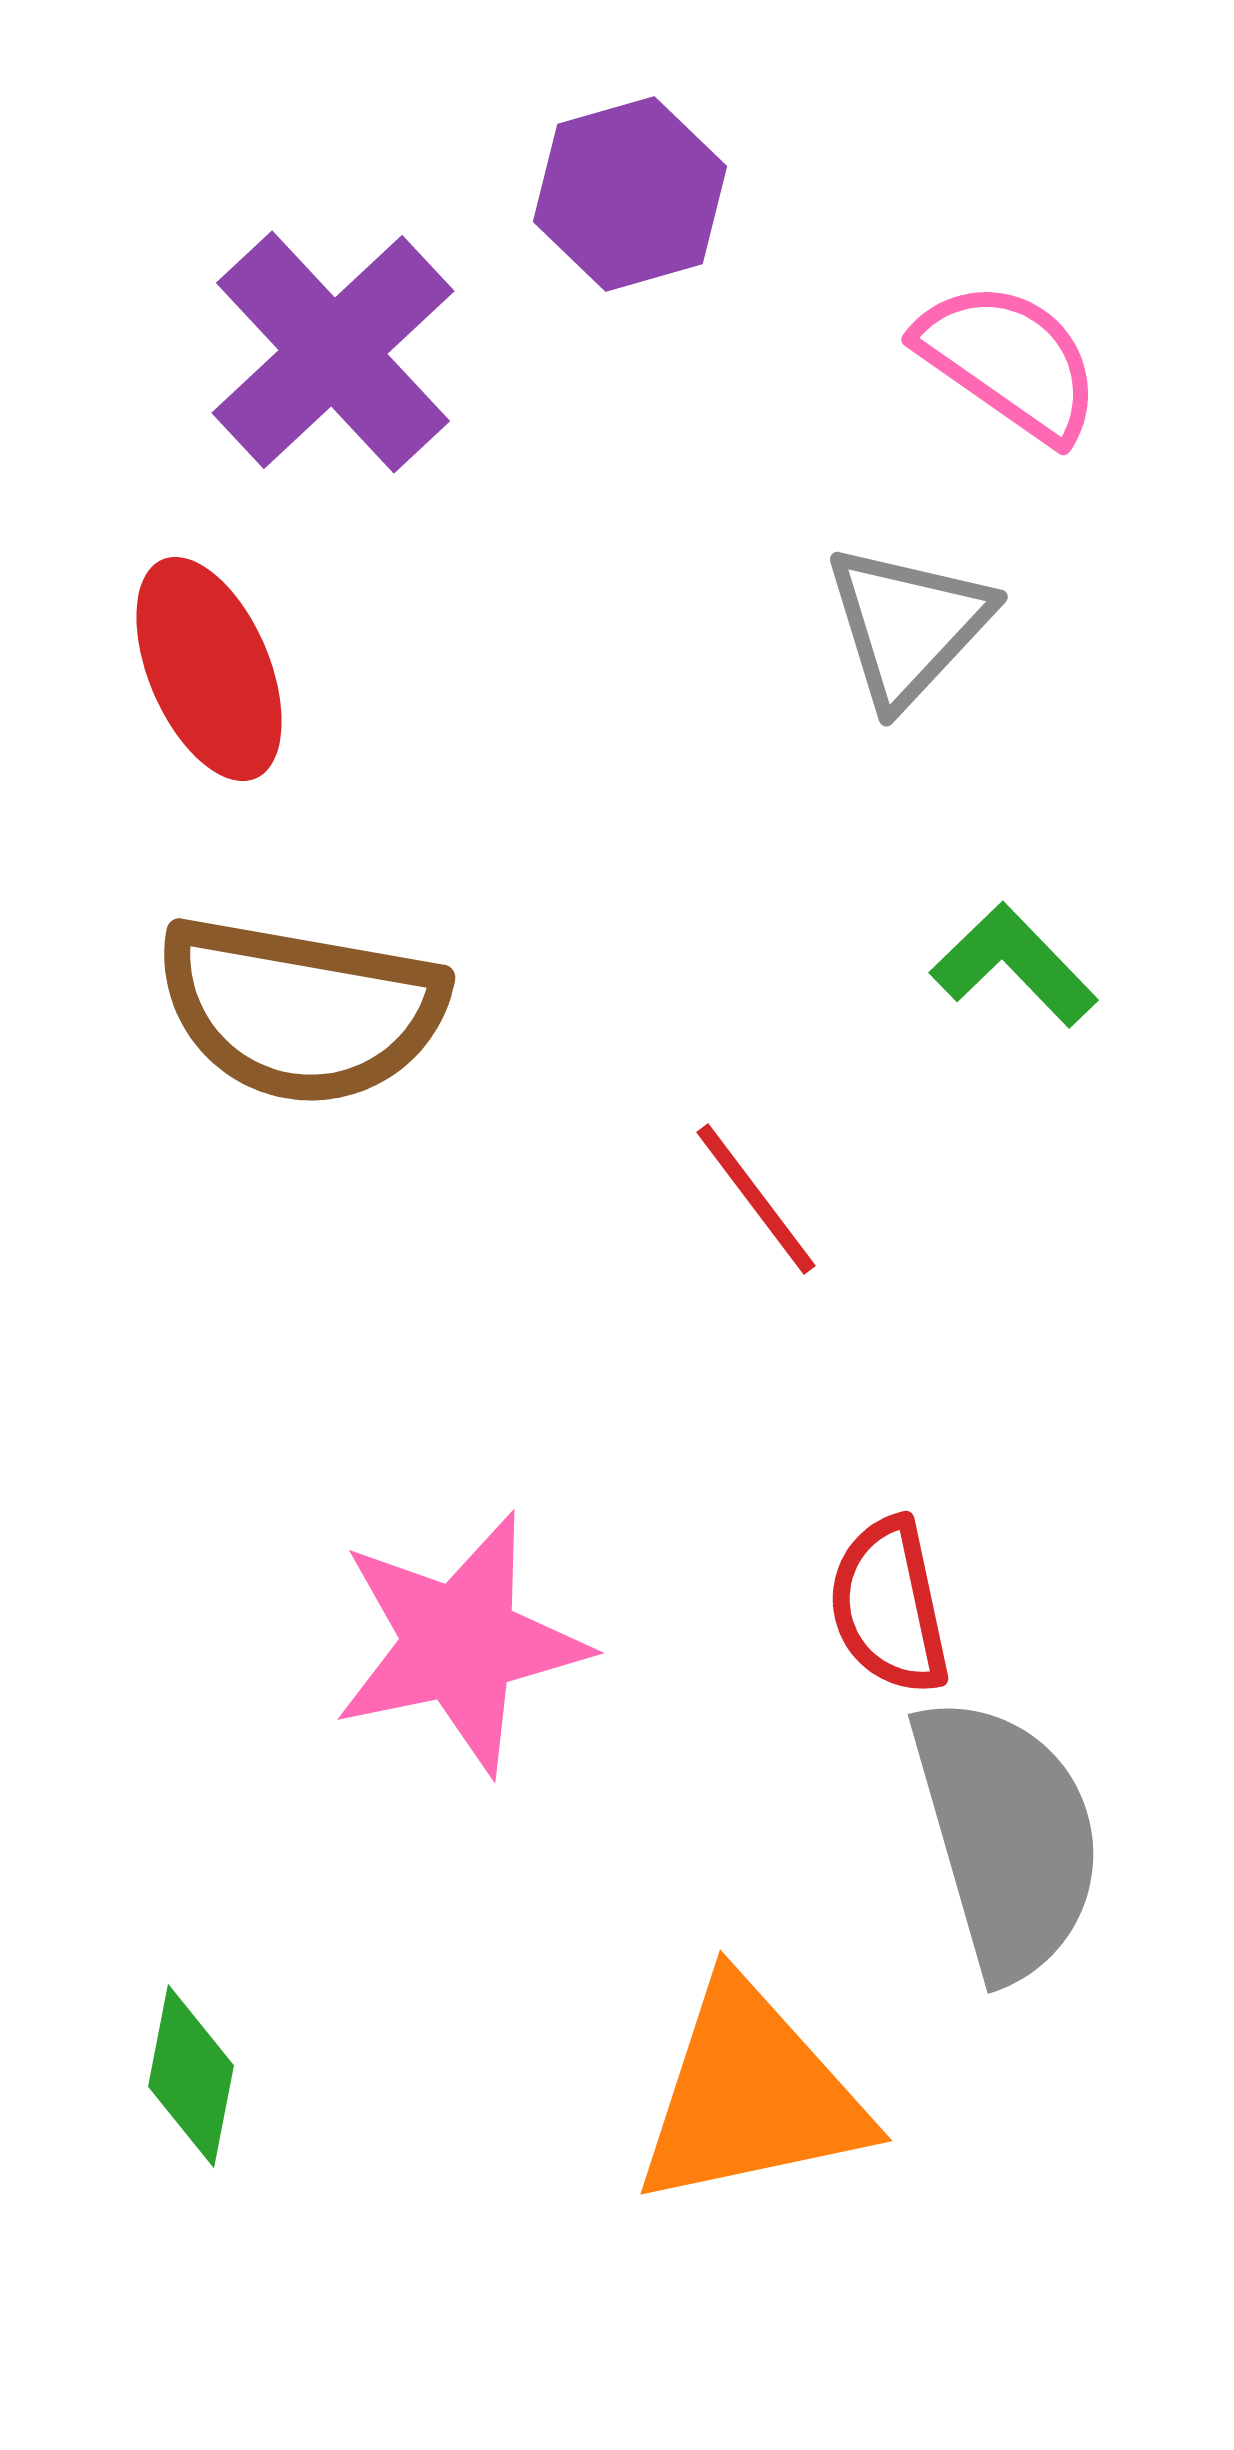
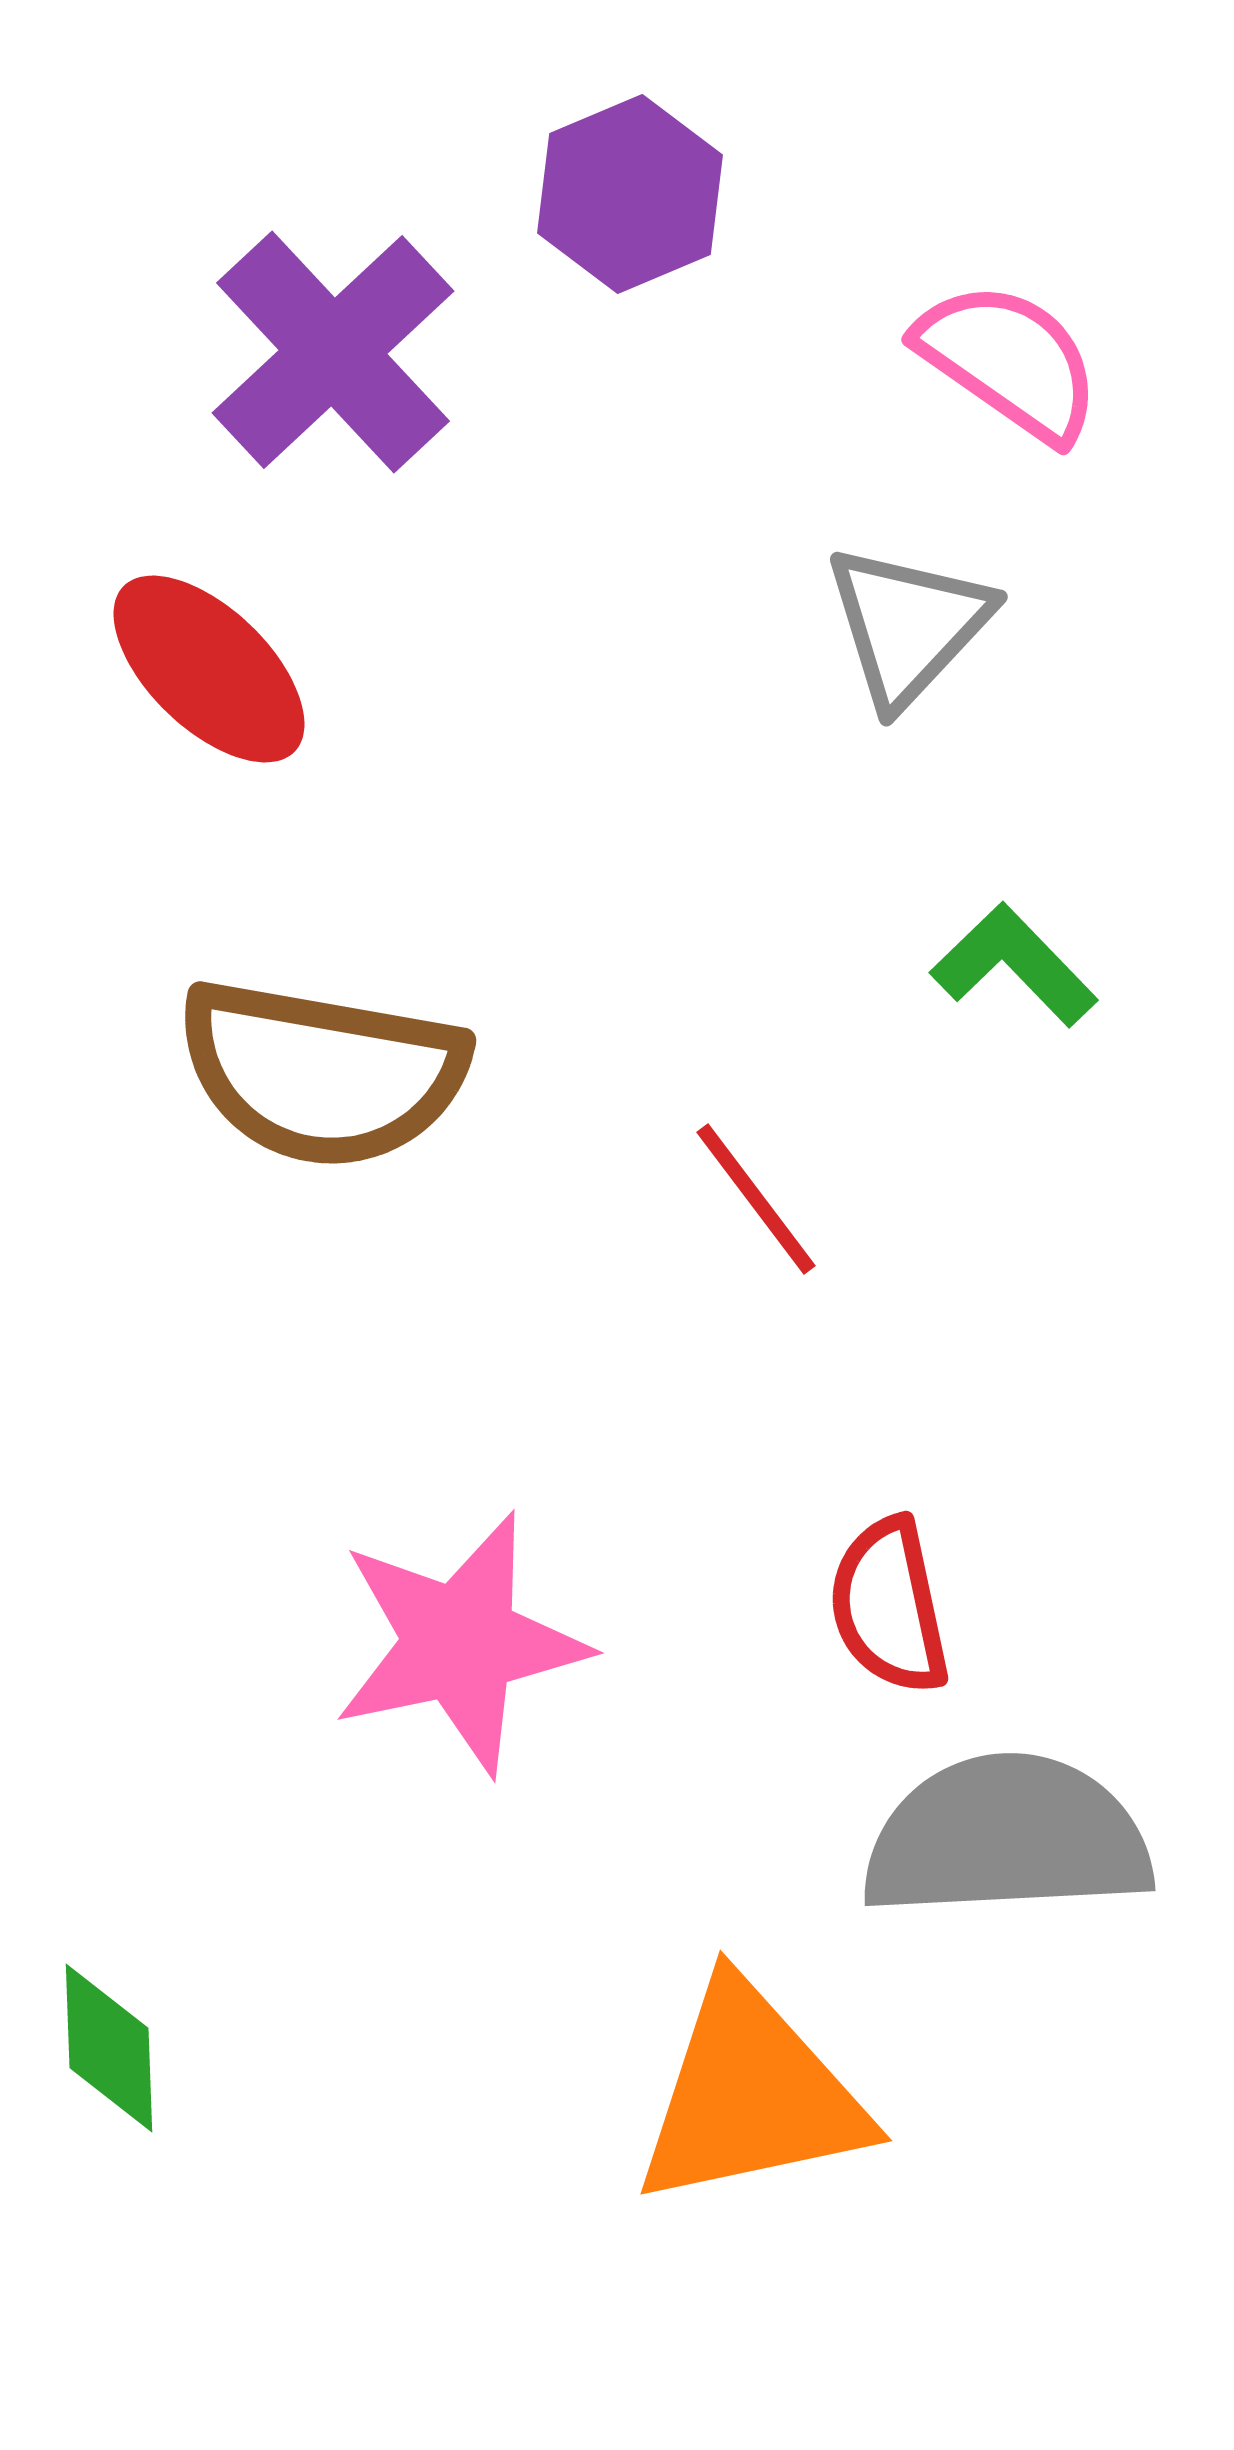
purple hexagon: rotated 7 degrees counterclockwise
red ellipse: rotated 23 degrees counterclockwise
brown semicircle: moved 21 px right, 63 px down
gray semicircle: rotated 77 degrees counterclockwise
green diamond: moved 82 px left, 28 px up; rotated 13 degrees counterclockwise
